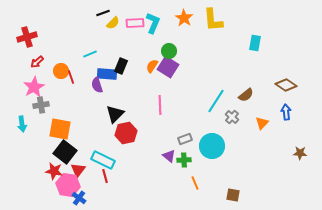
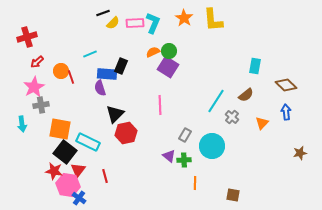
cyan rectangle at (255, 43): moved 23 px down
orange semicircle at (152, 66): moved 1 px right, 14 px up; rotated 32 degrees clockwise
purple semicircle at (97, 85): moved 3 px right, 3 px down
brown diamond at (286, 85): rotated 10 degrees clockwise
gray rectangle at (185, 139): moved 4 px up; rotated 40 degrees counterclockwise
brown star at (300, 153): rotated 16 degrees counterclockwise
cyan rectangle at (103, 160): moved 15 px left, 18 px up
orange line at (195, 183): rotated 24 degrees clockwise
